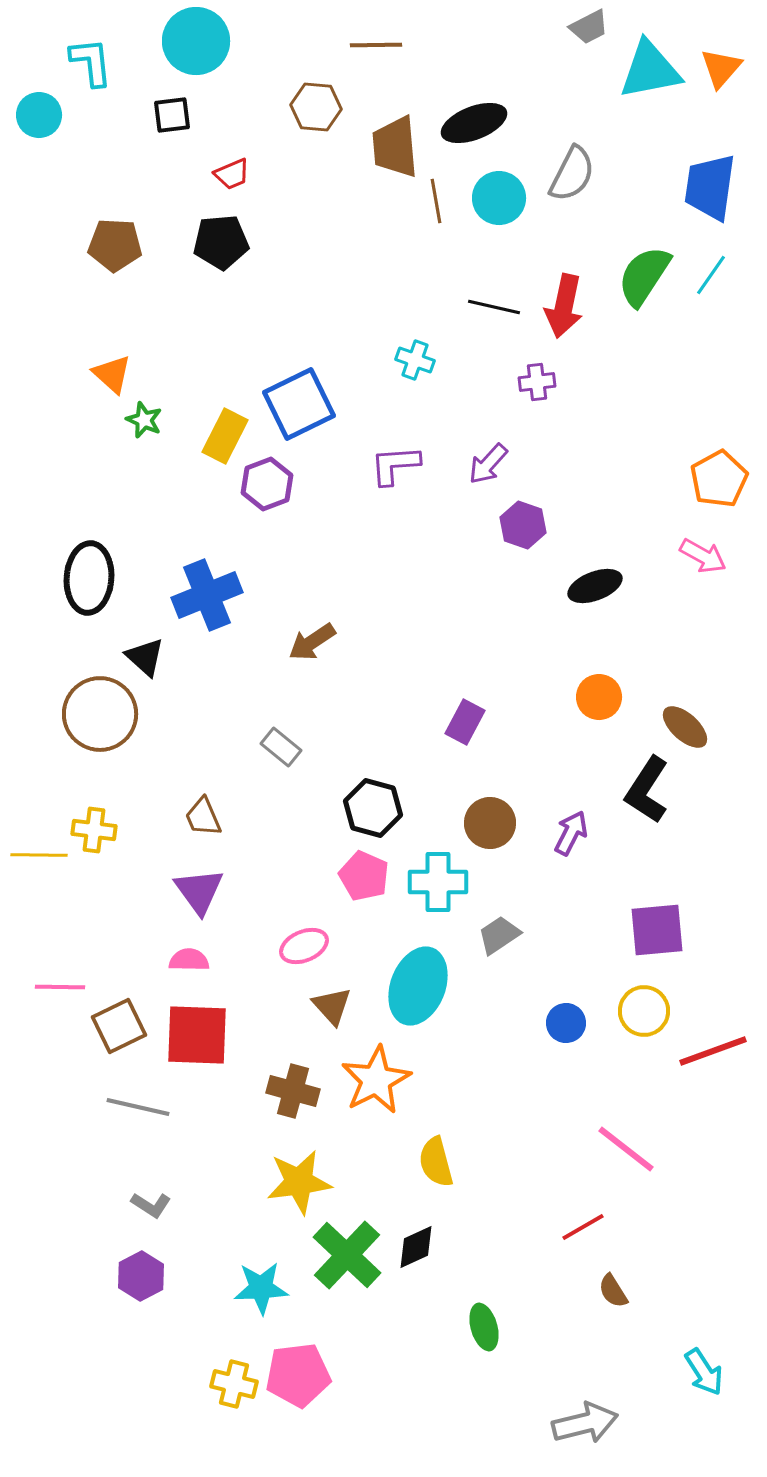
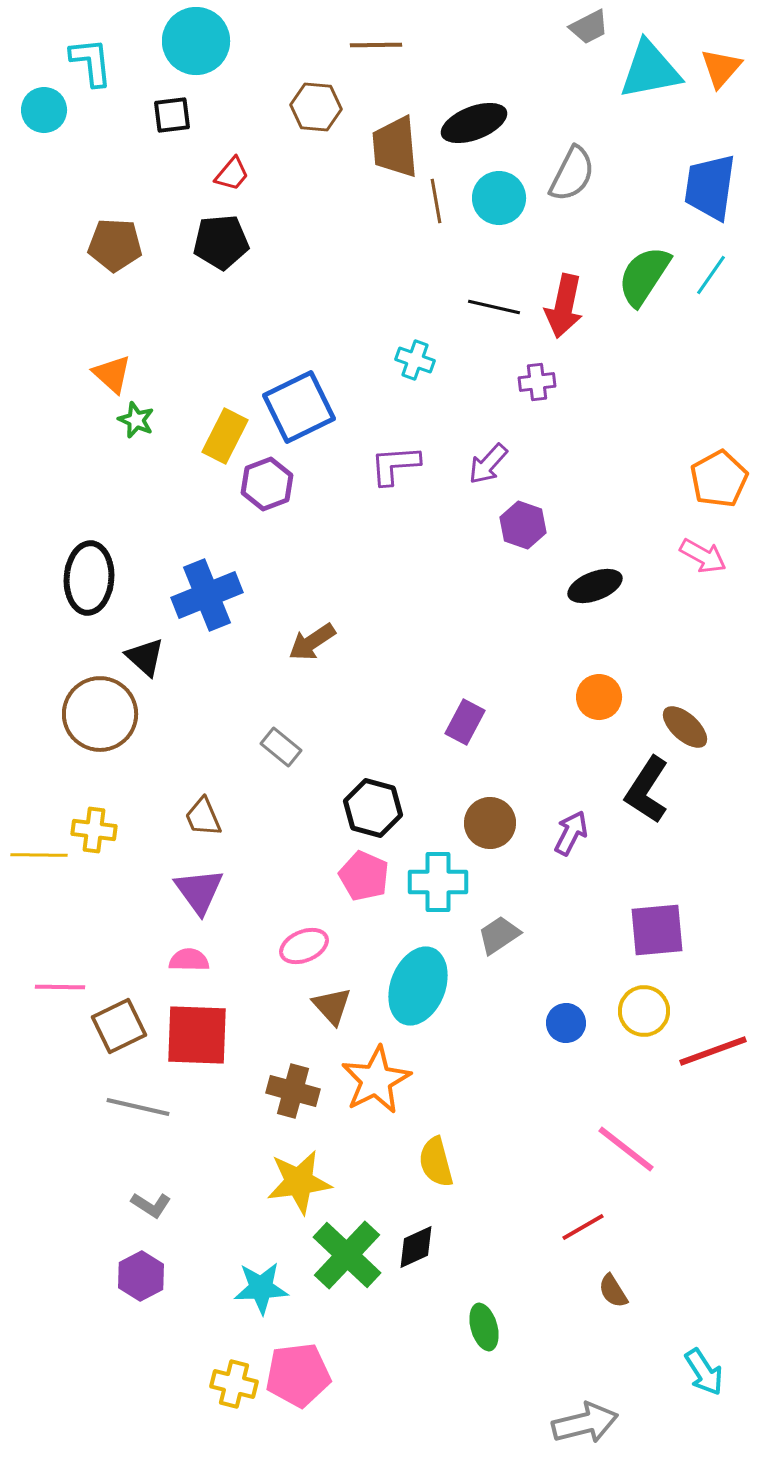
cyan circle at (39, 115): moved 5 px right, 5 px up
red trapezoid at (232, 174): rotated 27 degrees counterclockwise
blue square at (299, 404): moved 3 px down
green star at (144, 420): moved 8 px left
